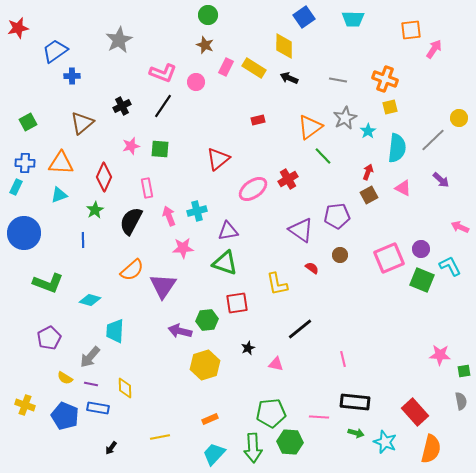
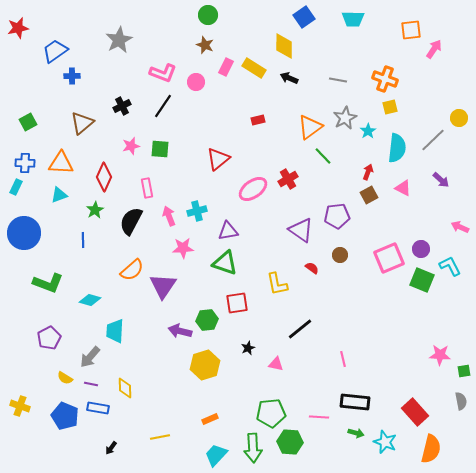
yellow cross at (25, 405): moved 5 px left, 1 px down
cyan trapezoid at (214, 454): moved 2 px right, 1 px down
